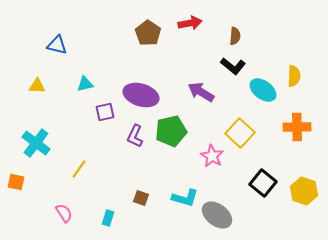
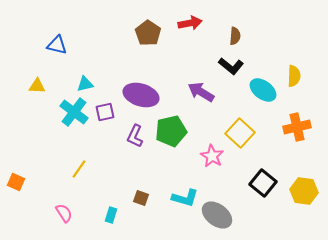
black L-shape: moved 2 px left
orange cross: rotated 12 degrees counterclockwise
cyan cross: moved 38 px right, 31 px up
orange square: rotated 12 degrees clockwise
yellow hexagon: rotated 12 degrees counterclockwise
cyan rectangle: moved 3 px right, 3 px up
